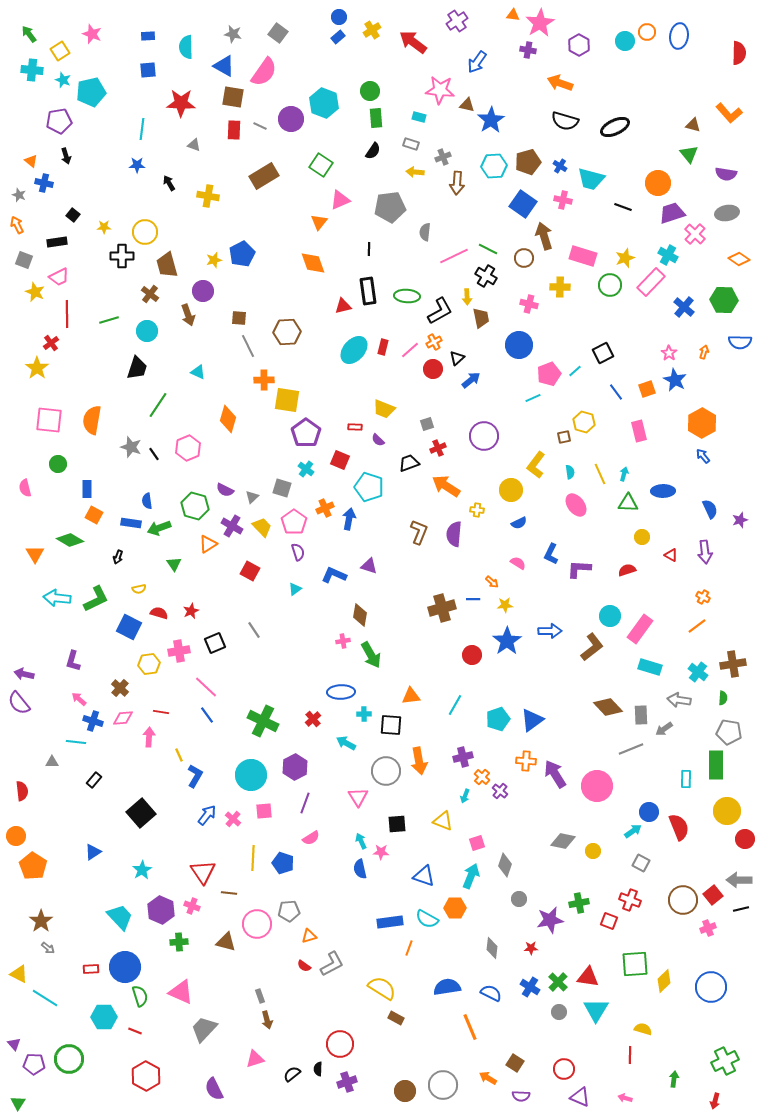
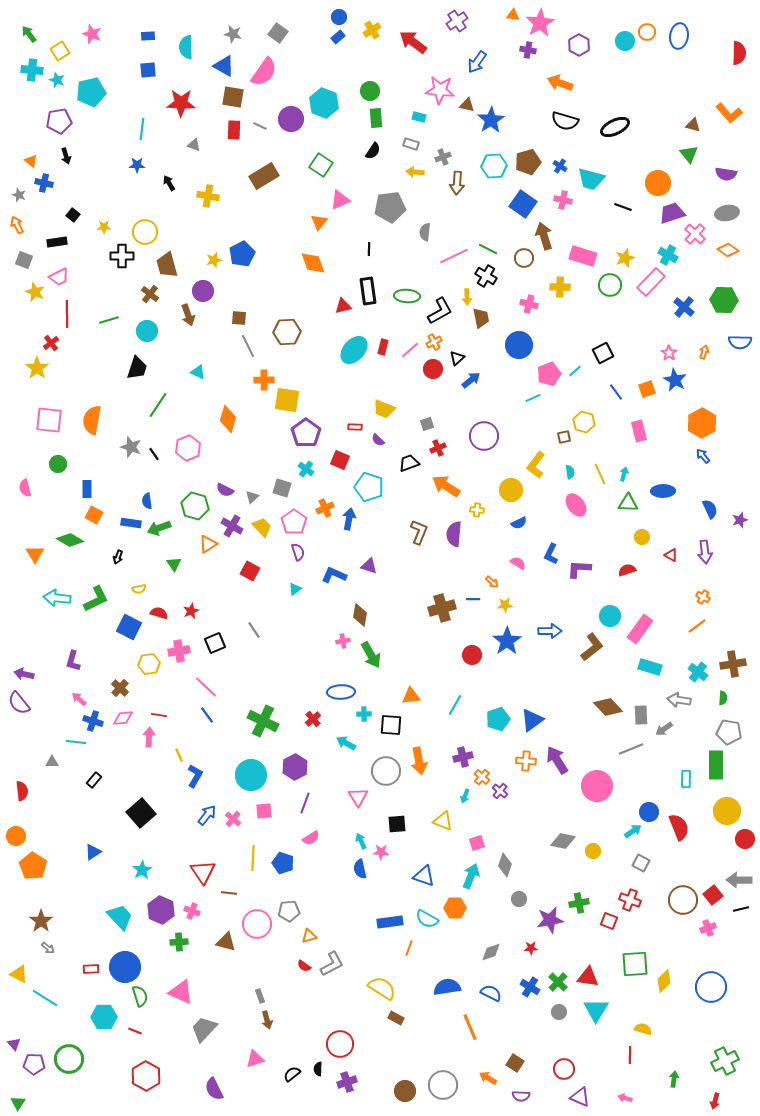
cyan star at (63, 80): moved 6 px left
orange diamond at (739, 259): moved 11 px left, 9 px up
red line at (161, 712): moved 2 px left, 3 px down
purple arrow at (555, 774): moved 2 px right, 14 px up
pink cross at (192, 906): moved 5 px down
gray diamond at (492, 948): moved 1 px left, 4 px down; rotated 65 degrees clockwise
